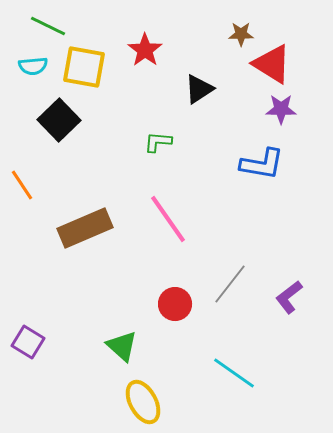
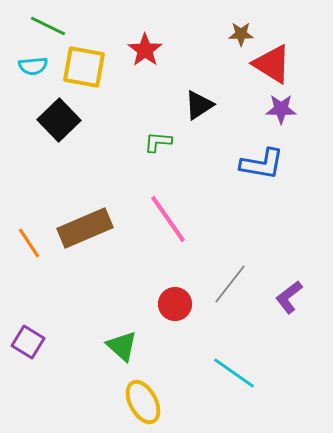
black triangle: moved 16 px down
orange line: moved 7 px right, 58 px down
